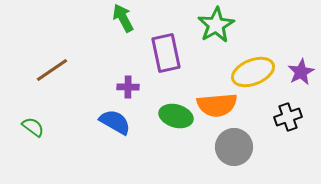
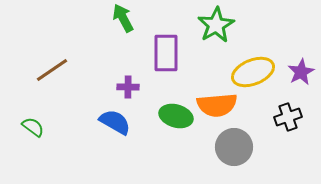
purple rectangle: rotated 12 degrees clockwise
